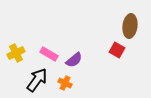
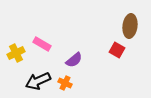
pink rectangle: moved 7 px left, 10 px up
black arrow: moved 1 px right, 1 px down; rotated 150 degrees counterclockwise
